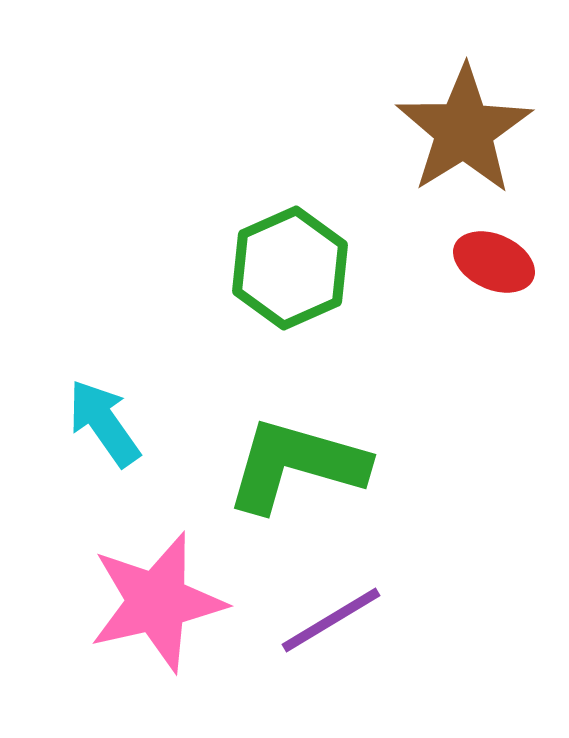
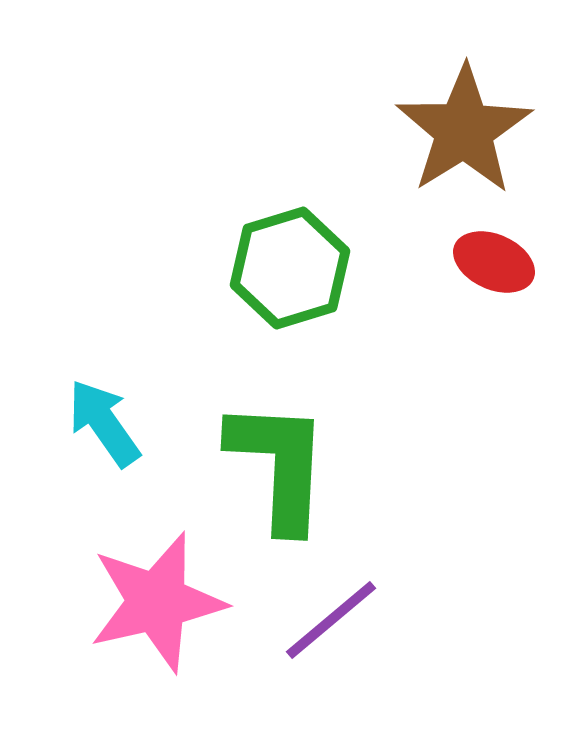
green hexagon: rotated 7 degrees clockwise
green L-shape: moved 17 px left; rotated 77 degrees clockwise
purple line: rotated 9 degrees counterclockwise
